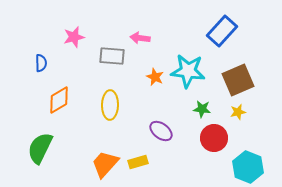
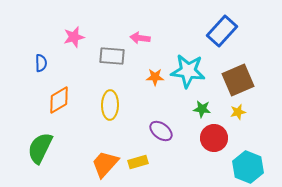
orange star: rotated 24 degrees counterclockwise
